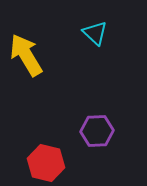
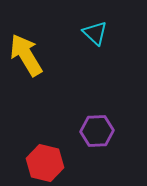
red hexagon: moved 1 px left
